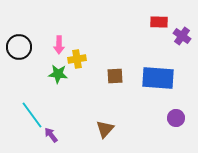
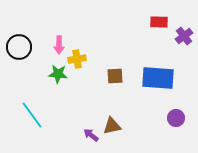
purple cross: moved 2 px right; rotated 18 degrees clockwise
brown triangle: moved 7 px right, 3 px up; rotated 36 degrees clockwise
purple arrow: moved 40 px right; rotated 14 degrees counterclockwise
